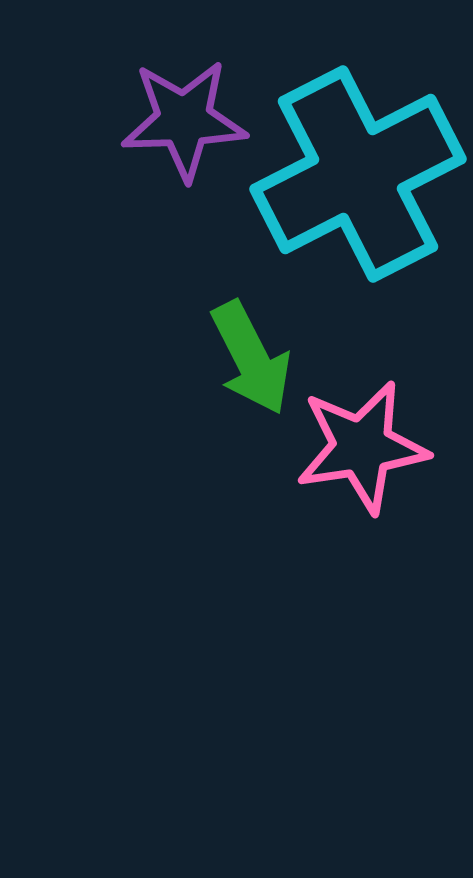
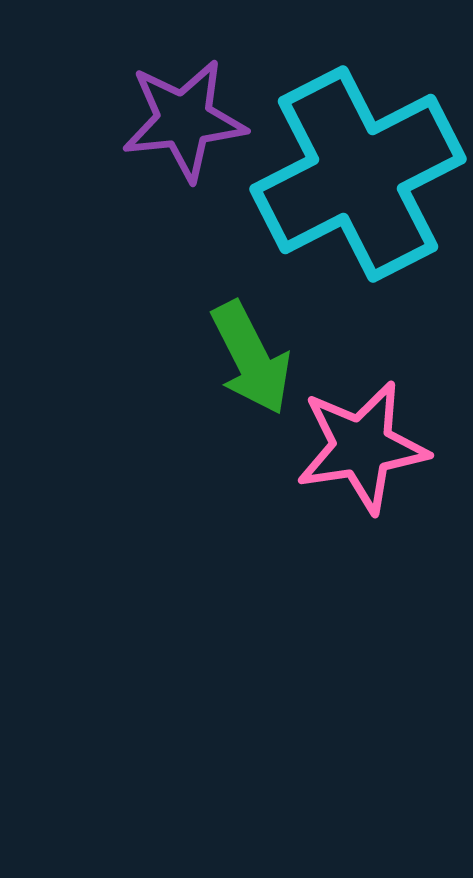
purple star: rotated 4 degrees counterclockwise
